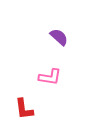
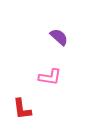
red L-shape: moved 2 px left
